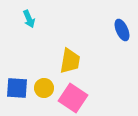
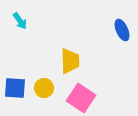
cyan arrow: moved 9 px left, 2 px down; rotated 12 degrees counterclockwise
yellow trapezoid: rotated 12 degrees counterclockwise
blue square: moved 2 px left
pink square: moved 8 px right
